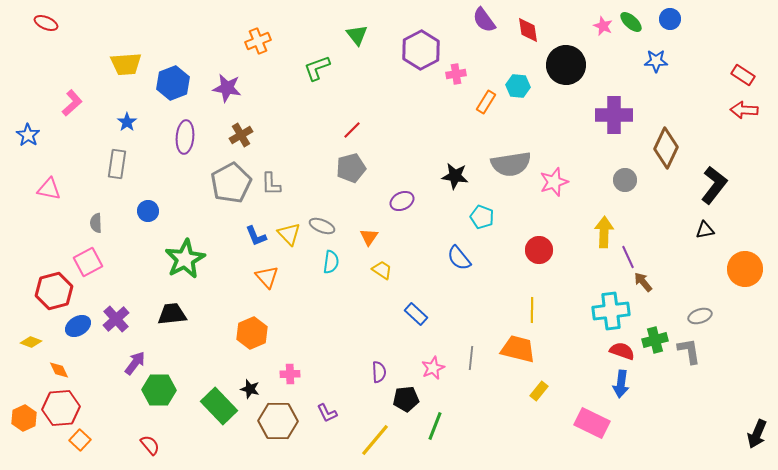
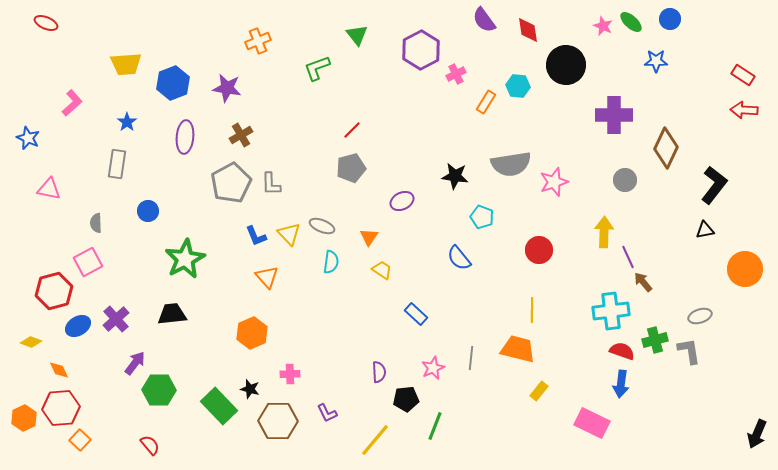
pink cross at (456, 74): rotated 18 degrees counterclockwise
blue star at (28, 135): moved 3 px down; rotated 10 degrees counterclockwise
